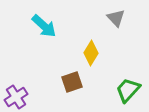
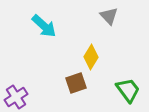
gray triangle: moved 7 px left, 2 px up
yellow diamond: moved 4 px down
brown square: moved 4 px right, 1 px down
green trapezoid: rotated 100 degrees clockwise
